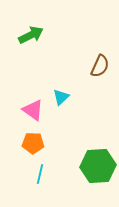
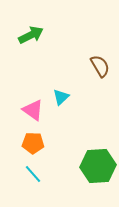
brown semicircle: rotated 55 degrees counterclockwise
cyan line: moved 7 px left; rotated 54 degrees counterclockwise
